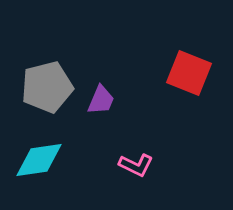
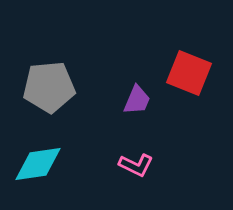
gray pentagon: moved 2 px right; rotated 9 degrees clockwise
purple trapezoid: moved 36 px right
cyan diamond: moved 1 px left, 4 px down
